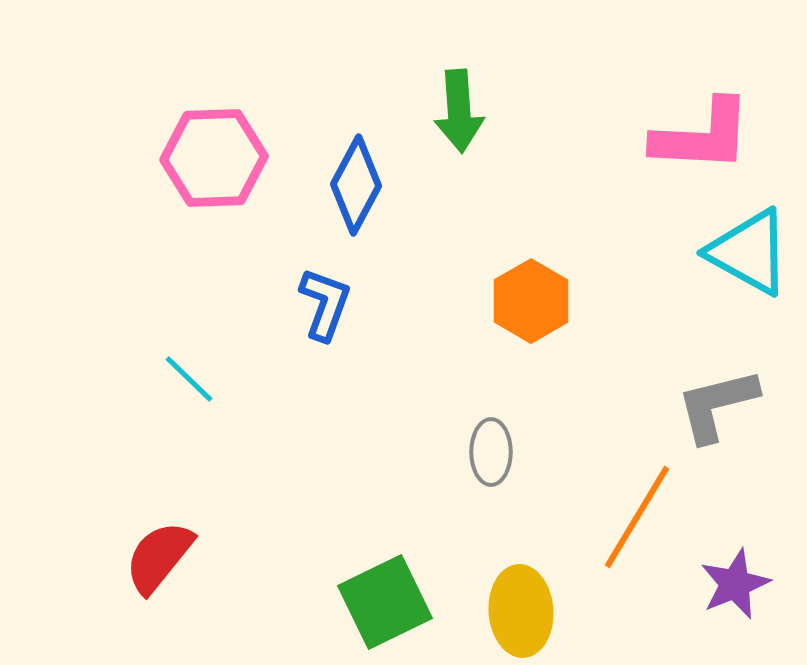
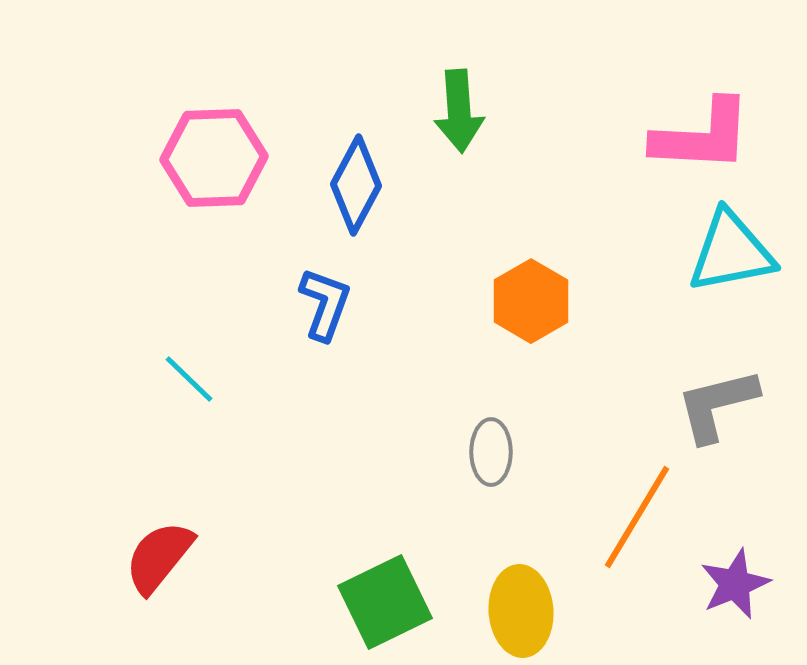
cyan triangle: moved 18 px left; rotated 40 degrees counterclockwise
